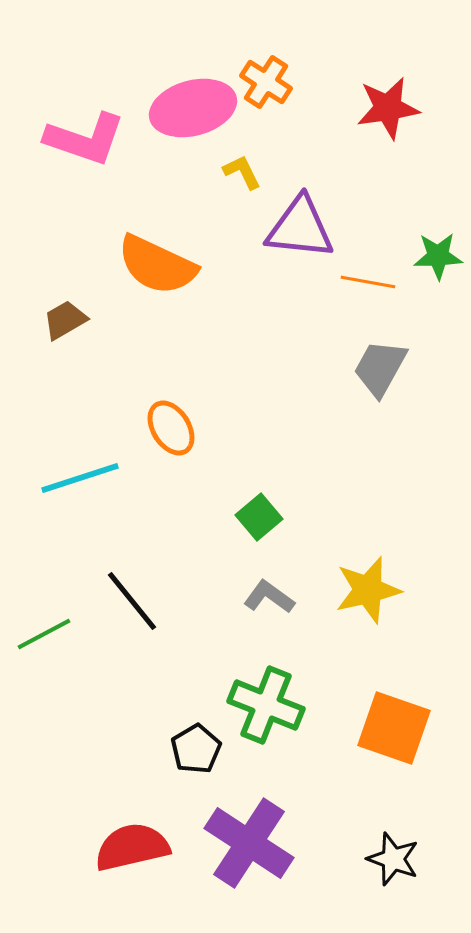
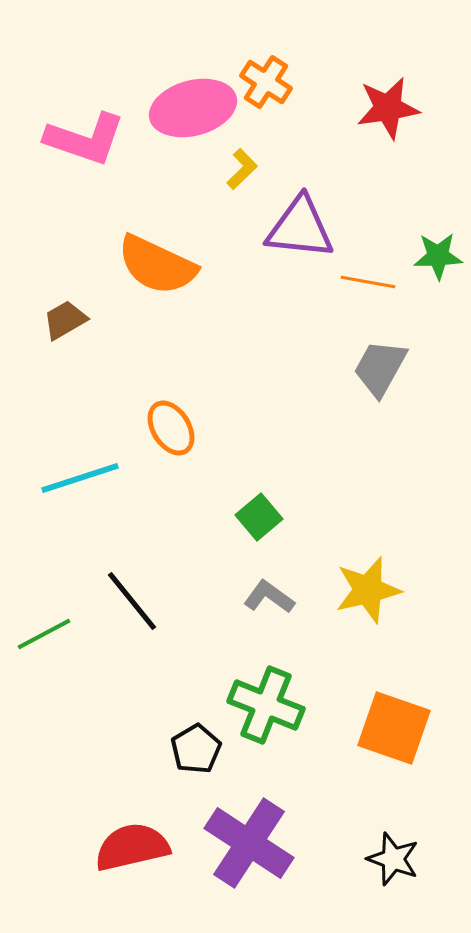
yellow L-shape: moved 3 px up; rotated 72 degrees clockwise
